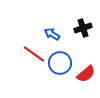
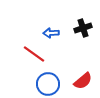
blue arrow: moved 1 px left, 1 px up; rotated 35 degrees counterclockwise
blue circle: moved 12 px left, 21 px down
red semicircle: moved 3 px left, 7 px down
